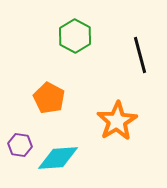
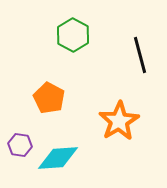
green hexagon: moved 2 px left, 1 px up
orange star: moved 2 px right
